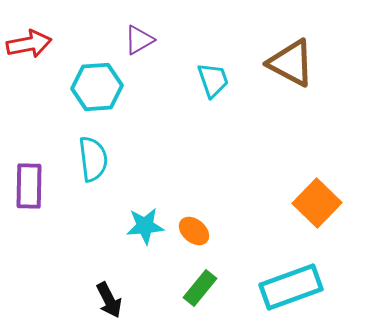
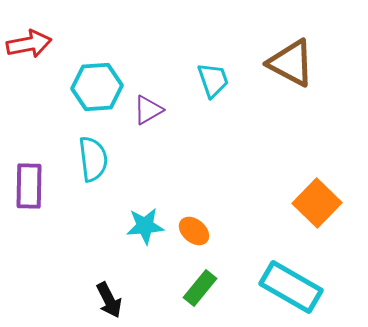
purple triangle: moved 9 px right, 70 px down
cyan rectangle: rotated 50 degrees clockwise
